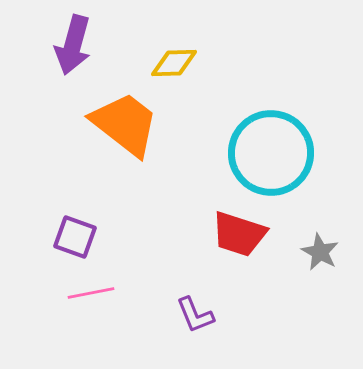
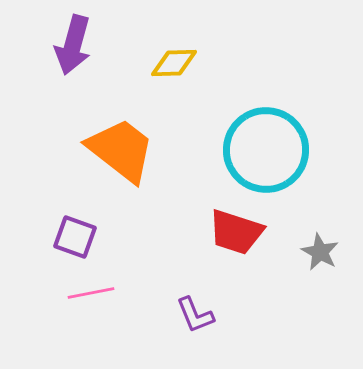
orange trapezoid: moved 4 px left, 26 px down
cyan circle: moved 5 px left, 3 px up
red trapezoid: moved 3 px left, 2 px up
